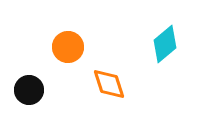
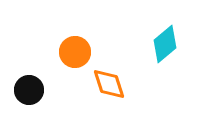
orange circle: moved 7 px right, 5 px down
